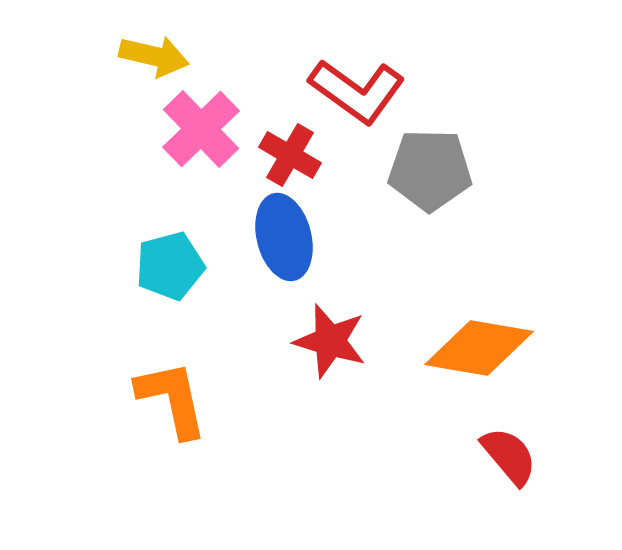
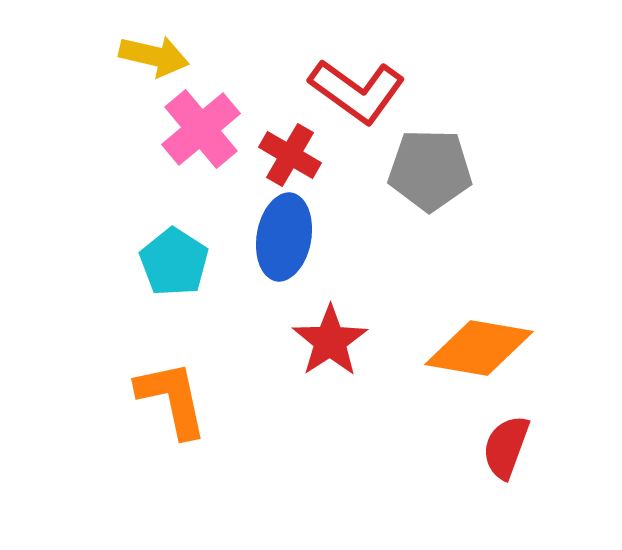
pink cross: rotated 4 degrees clockwise
blue ellipse: rotated 24 degrees clockwise
cyan pentagon: moved 4 px right, 4 px up; rotated 24 degrees counterclockwise
red star: rotated 22 degrees clockwise
red semicircle: moved 3 px left, 9 px up; rotated 120 degrees counterclockwise
